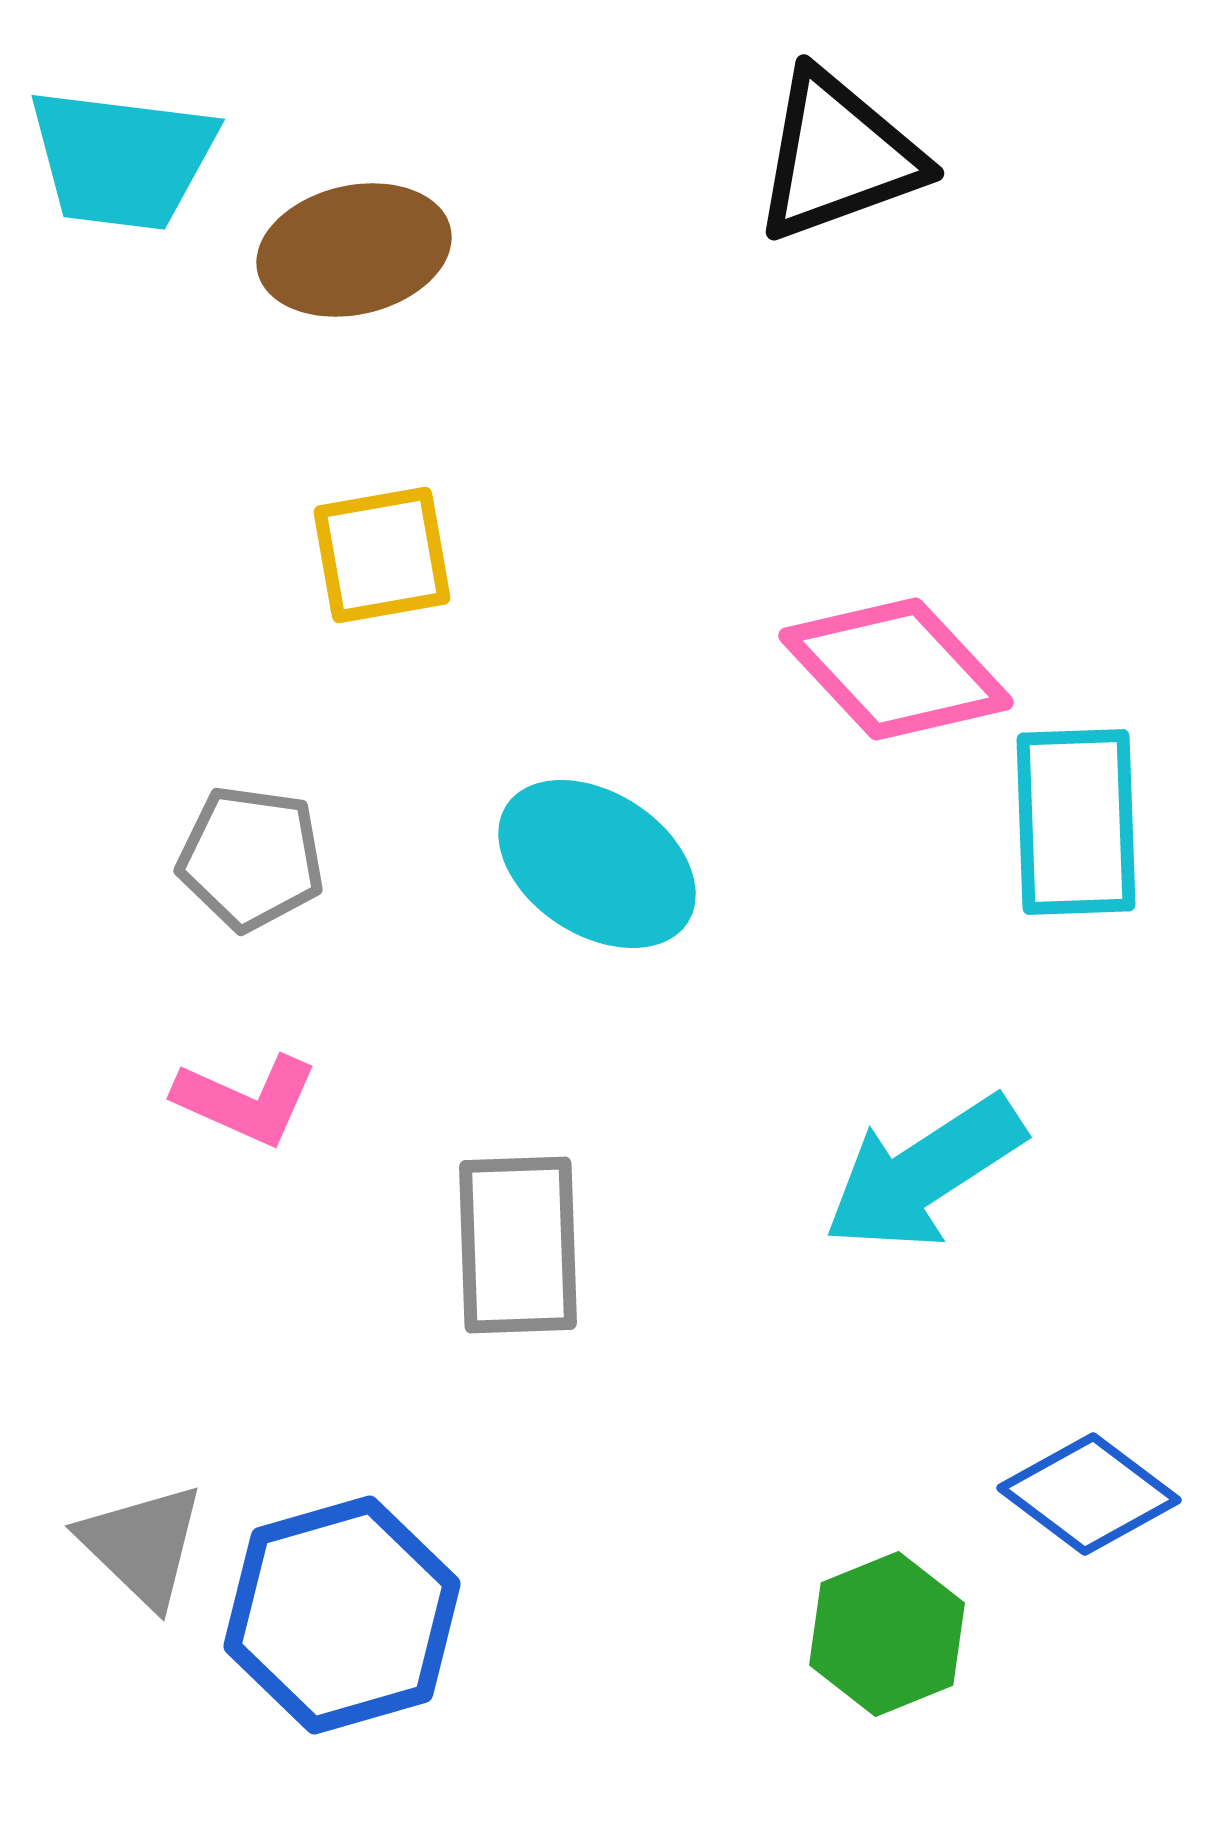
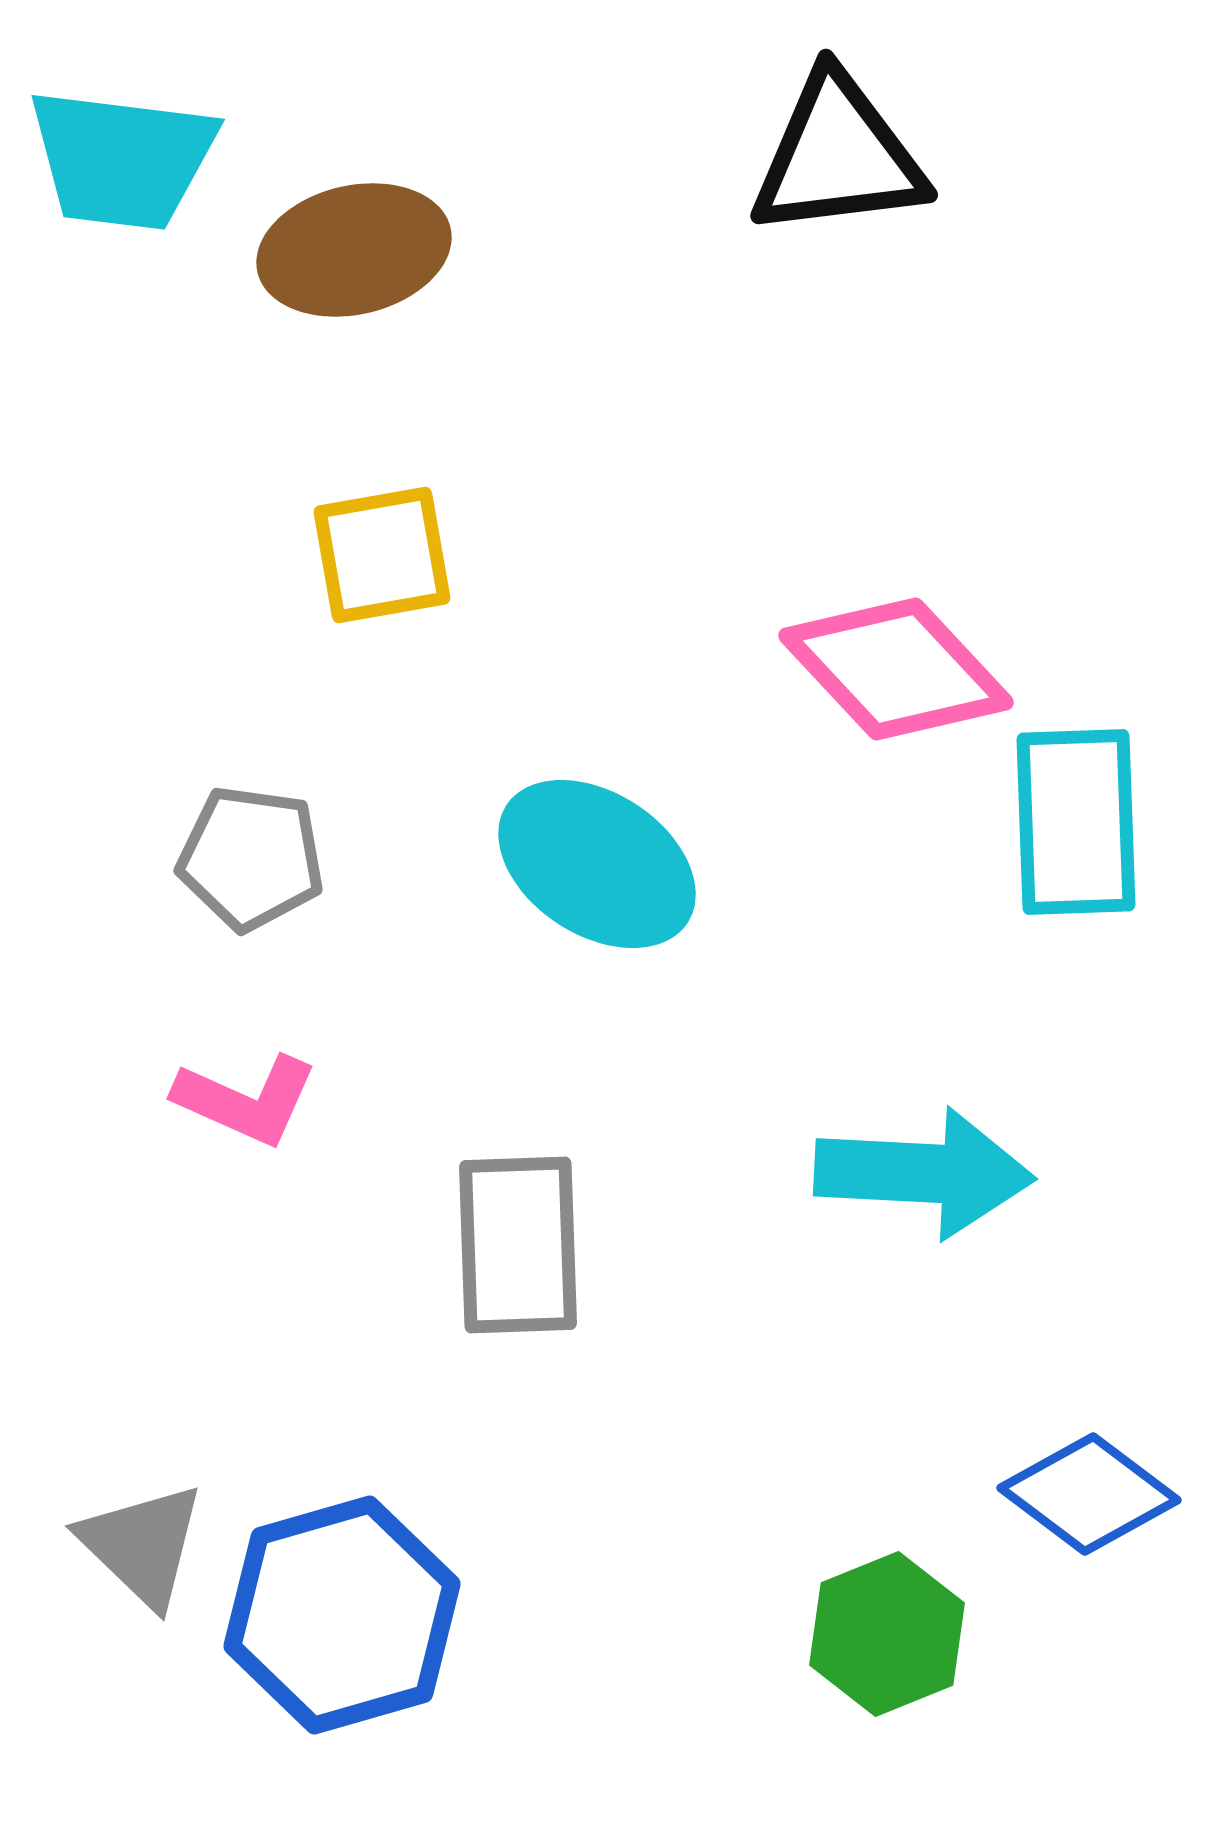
black triangle: rotated 13 degrees clockwise
cyan arrow: rotated 144 degrees counterclockwise
